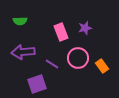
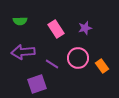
pink rectangle: moved 5 px left, 3 px up; rotated 12 degrees counterclockwise
